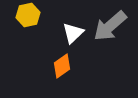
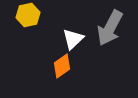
gray arrow: moved 2 px down; rotated 21 degrees counterclockwise
white triangle: moved 6 px down
